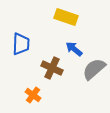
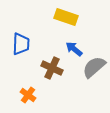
gray semicircle: moved 2 px up
orange cross: moved 5 px left
